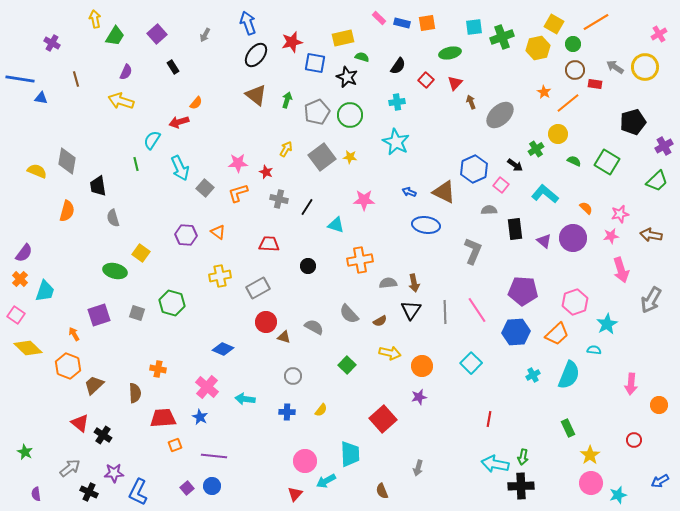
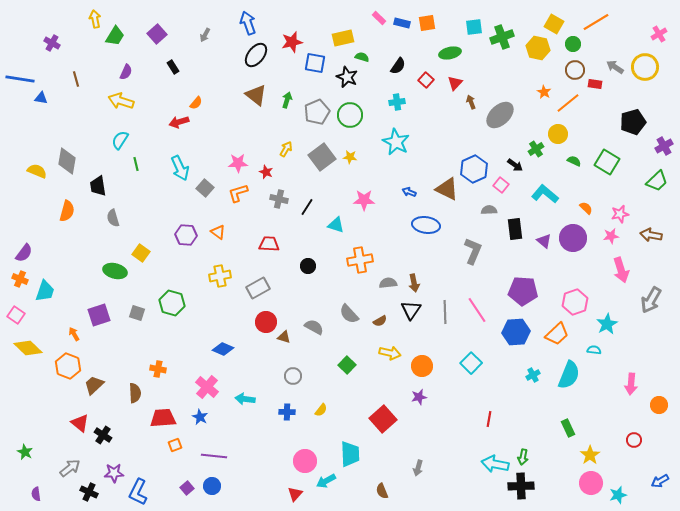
yellow hexagon at (538, 48): rotated 25 degrees clockwise
cyan semicircle at (152, 140): moved 32 px left
brown triangle at (444, 192): moved 3 px right, 3 px up
orange cross at (20, 279): rotated 21 degrees counterclockwise
